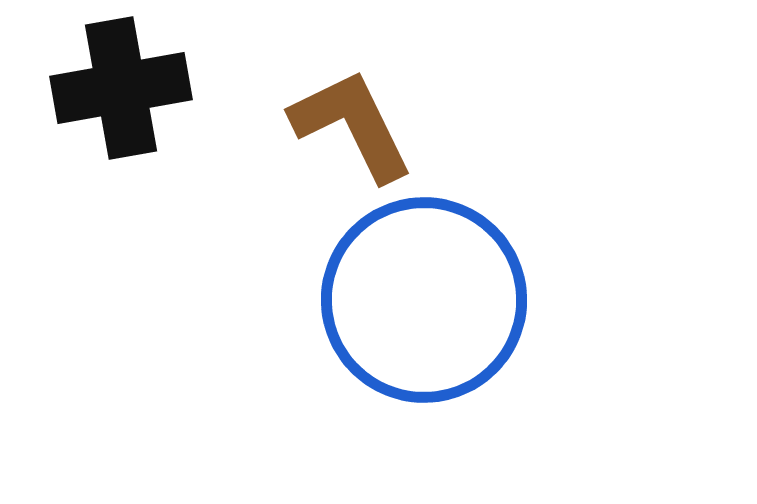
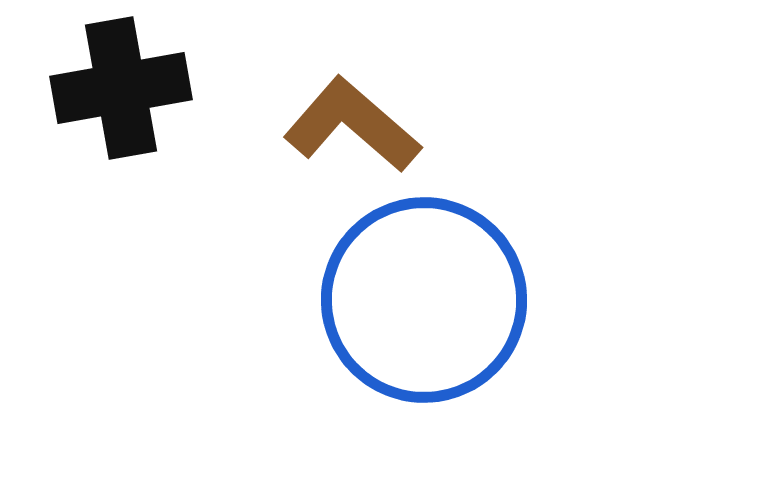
brown L-shape: rotated 23 degrees counterclockwise
